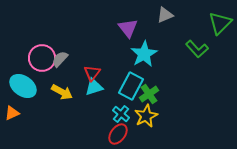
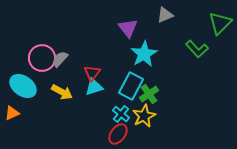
yellow star: moved 2 px left
